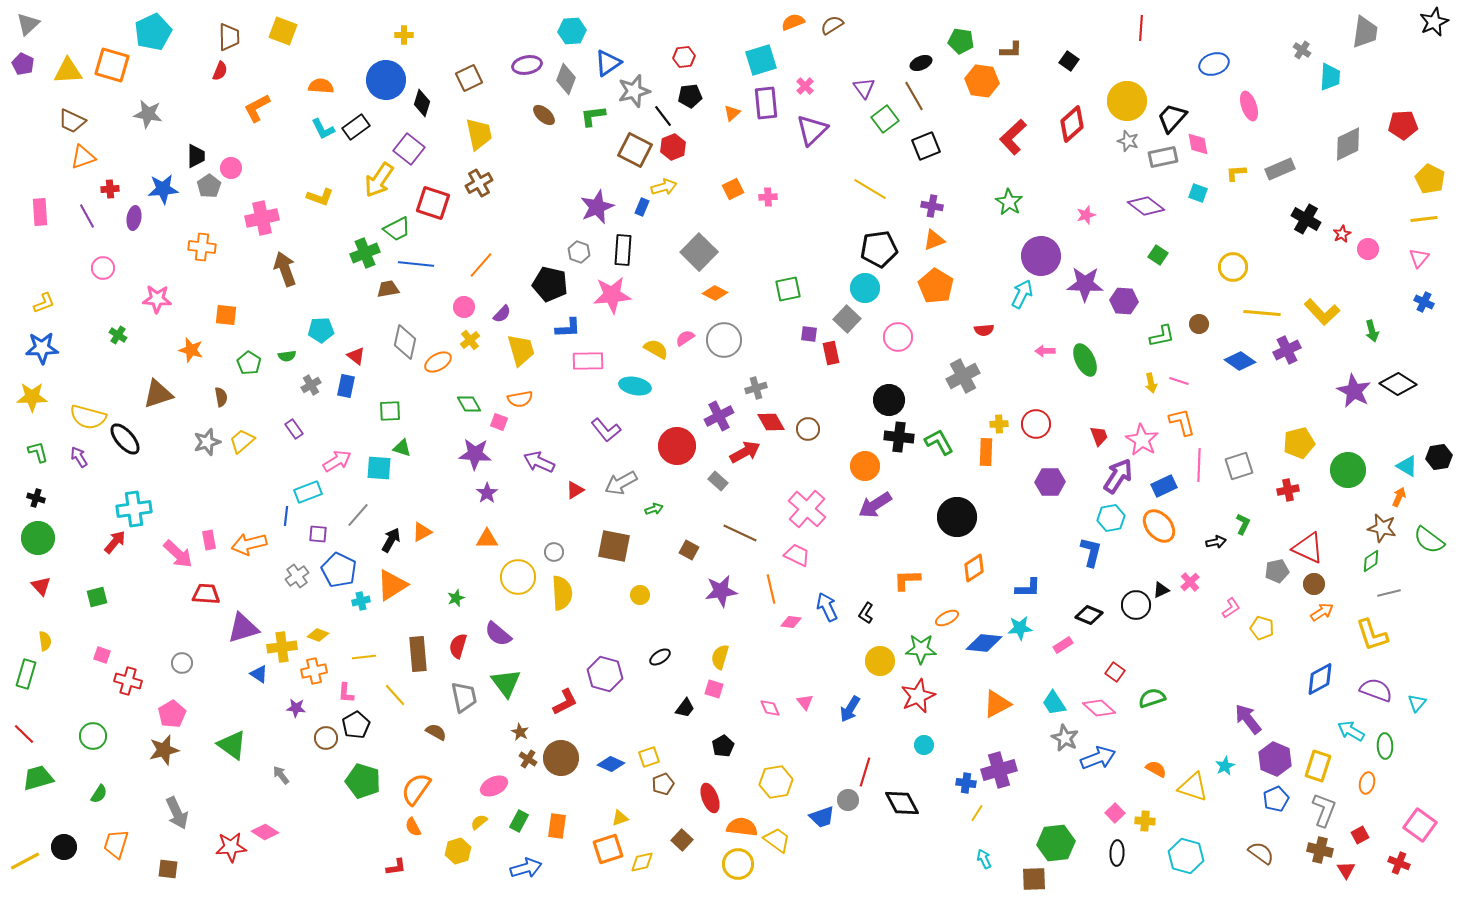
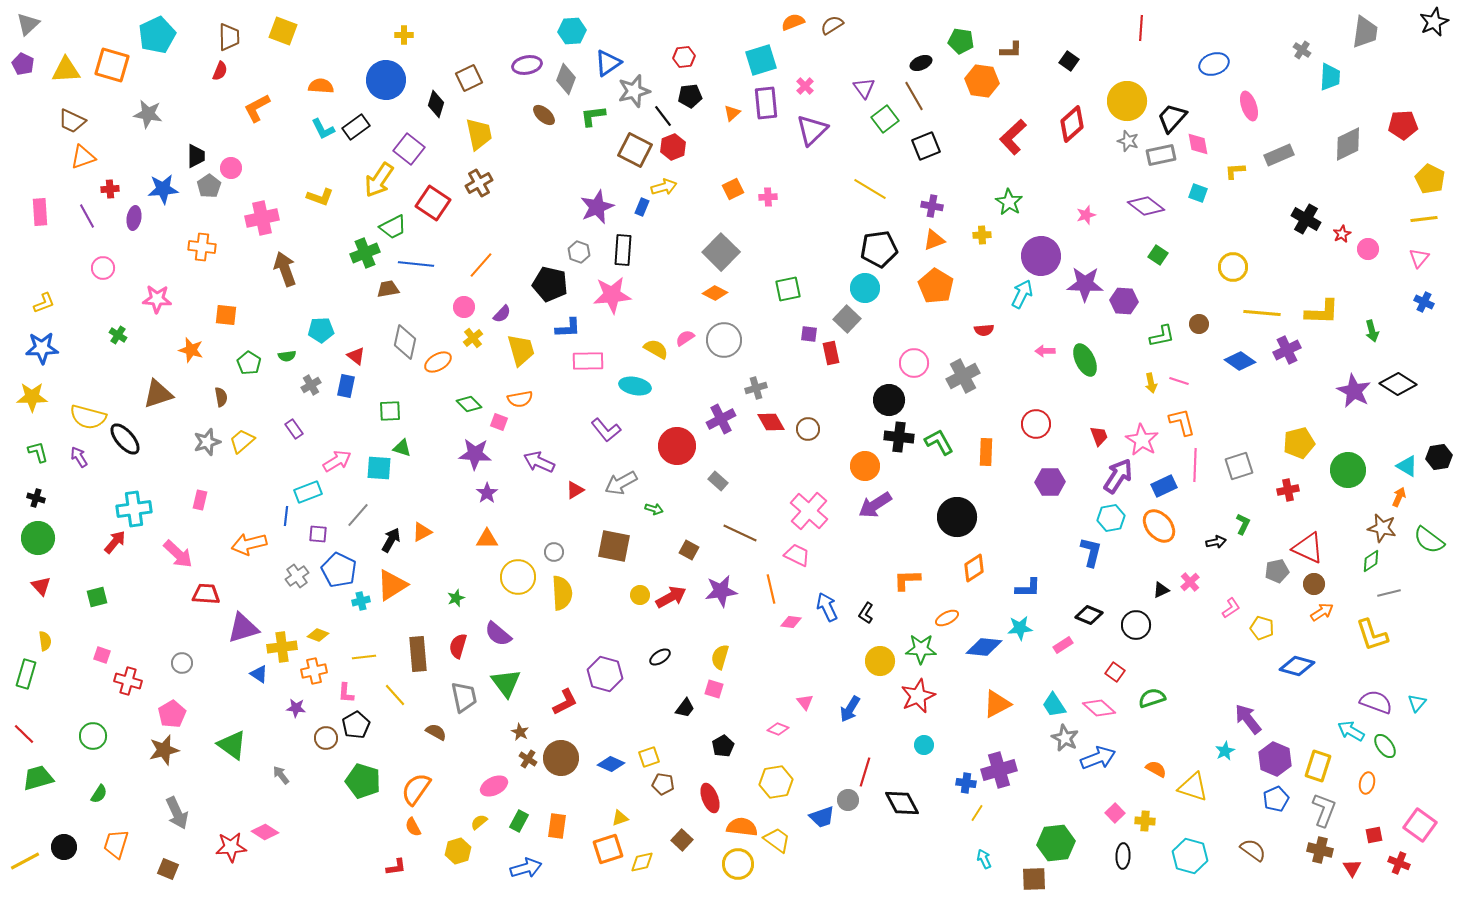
cyan pentagon at (153, 32): moved 4 px right, 3 px down
yellow triangle at (68, 71): moved 2 px left, 1 px up
black diamond at (422, 103): moved 14 px right, 1 px down
gray rectangle at (1163, 157): moved 2 px left, 2 px up
gray rectangle at (1280, 169): moved 1 px left, 14 px up
yellow L-shape at (1236, 173): moved 1 px left, 2 px up
red square at (433, 203): rotated 16 degrees clockwise
green trapezoid at (397, 229): moved 4 px left, 2 px up
gray square at (699, 252): moved 22 px right
yellow L-shape at (1322, 312): rotated 45 degrees counterclockwise
pink circle at (898, 337): moved 16 px right, 26 px down
yellow cross at (470, 340): moved 3 px right, 2 px up
green diamond at (469, 404): rotated 15 degrees counterclockwise
purple cross at (719, 416): moved 2 px right, 3 px down
yellow cross at (999, 424): moved 17 px left, 189 px up
red arrow at (745, 452): moved 74 px left, 145 px down
pink line at (1199, 465): moved 4 px left
green arrow at (654, 509): rotated 36 degrees clockwise
pink cross at (807, 509): moved 2 px right, 2 px down
pink rectangle at (209, 540): moved 9 px left, 40 px up; rotated 24 degrees clockwise
black circle at (1136, 605): moved 20 px down
blue diamond at (984, 643): moved 4 px down
blue diamond at (1320, 679): moved 23 px left, 13 px up; rotated 44 degrees clockwise
purple semicircle at (1376, 690): moved 12 px down
cyan trapezoid at (1054, 703): moved 2 px down
pink diamond at (770, 708): moved 8 px right, 21 px down; rotated 45 degrees counterclockwise
green ellipse at (1385, 746): rotated 35 degrees counterclockwise
cyan star at (1225, 766): moved 15 px up
brown pentagon at (663, 784): rotated 30 degrees clockwise
red square at (1360, 835): moved 14 px right; rotated 18 degrees clockwise
black ellipse at (1117, 853): moved 6 px right, 3 px down
brown semicircle at (1261, 853): moved 8 px left, 3 px up
cyan hexagon at (1186, 856): moved 4 px right
brown square at (168, 869): rotated 15 degrees clockwise
red triangle at (1346, 870): moved 6 px right, 2 px up
